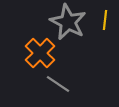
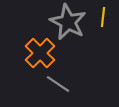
yellow line: moved 2 px left, 3 px up
